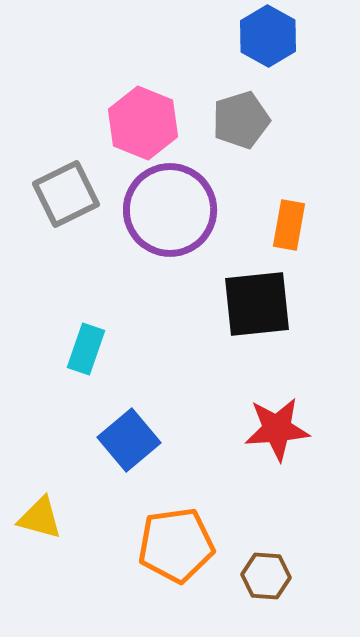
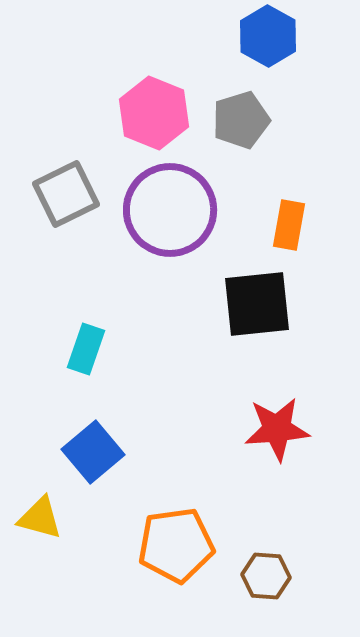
pink hexagon: moved 11 px right, 10 px up
blue square: moved 36 px left, 12 px down
